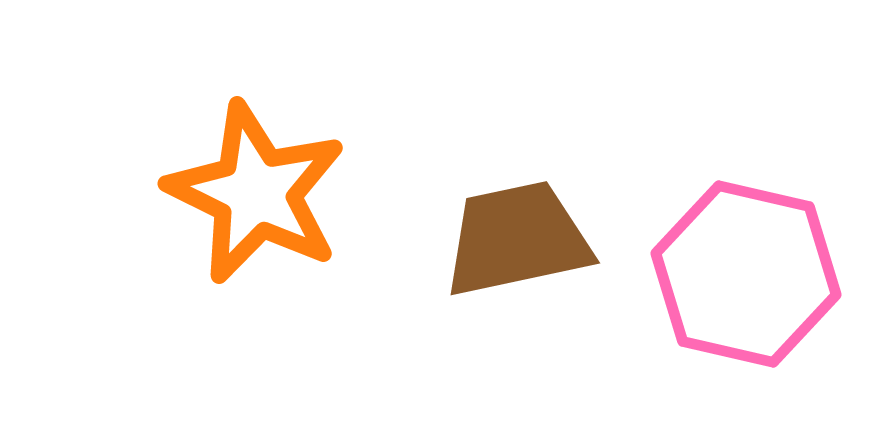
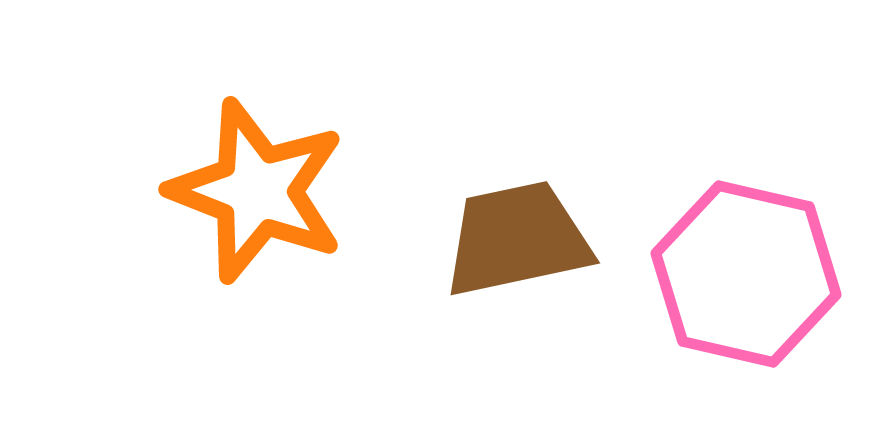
orange star: moved 1 px right, 2 px up; rotated 5 degrees counterclockwise
